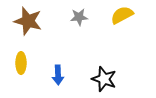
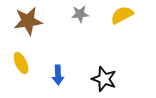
gray star: moved 1 px right, 3 px up
brown star: rotated 24 degrees counterclockwise
yellow ellipse: rotated 25 degrees counterclockwise
